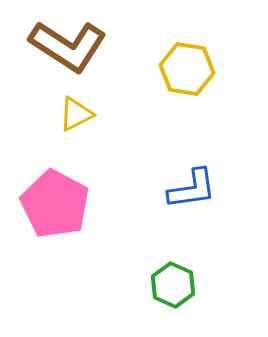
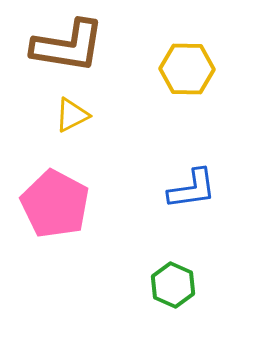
brown L-shape: rotated 24 degrees counterclockwise
yellow hexagon: rotated 8 degrees counterclockwise
yellow triangle: moved 4 px left, 1 px down
